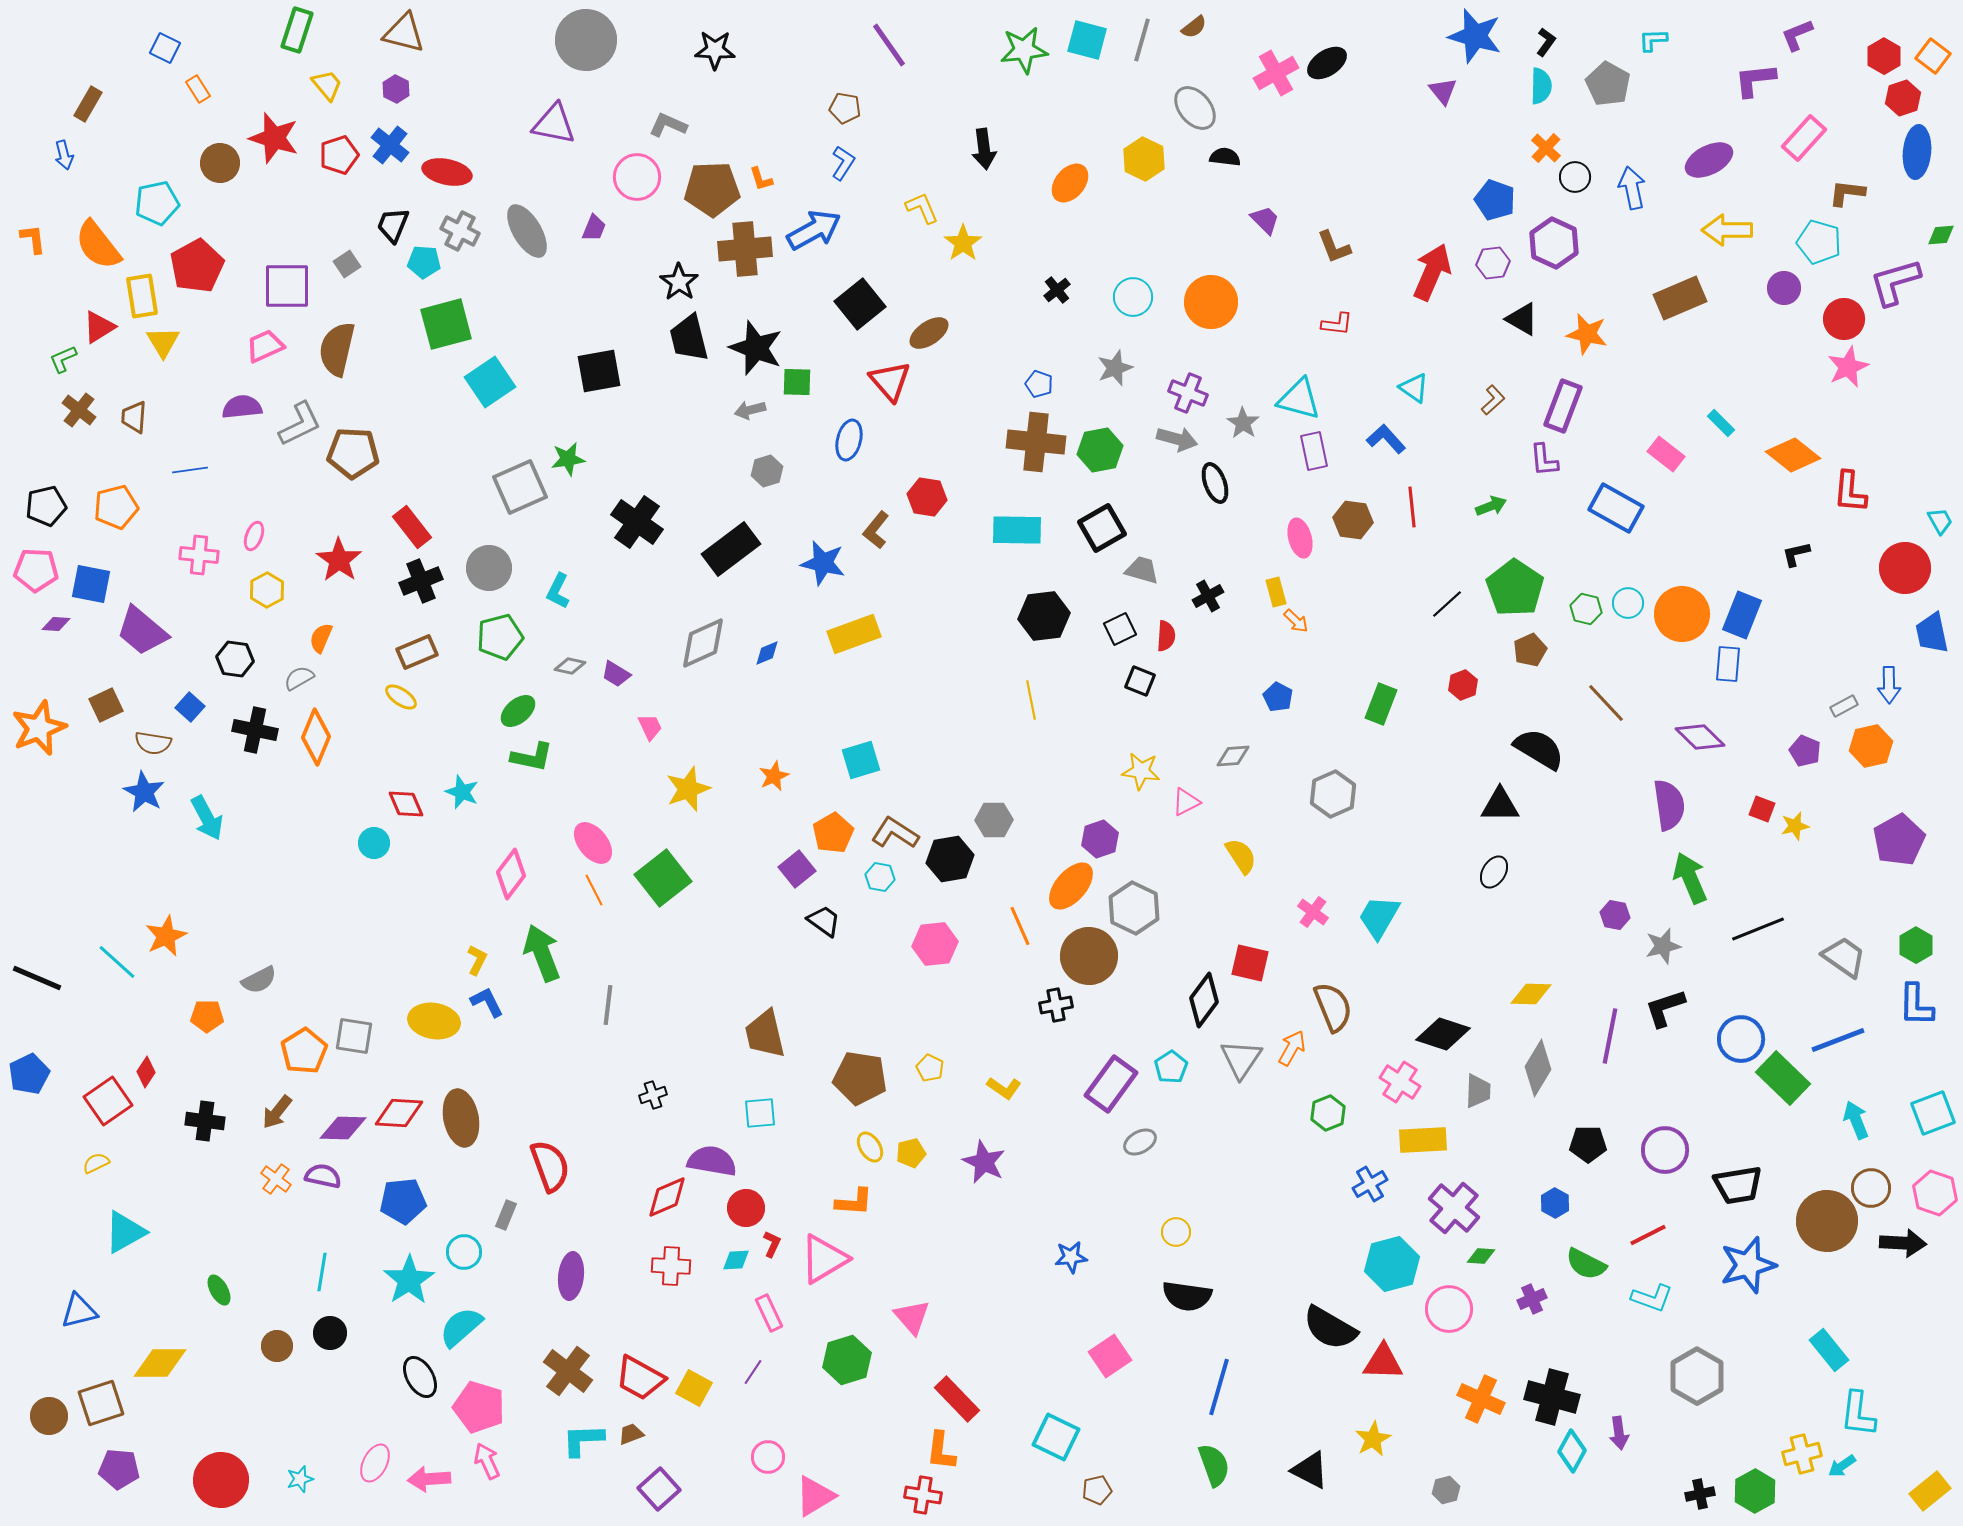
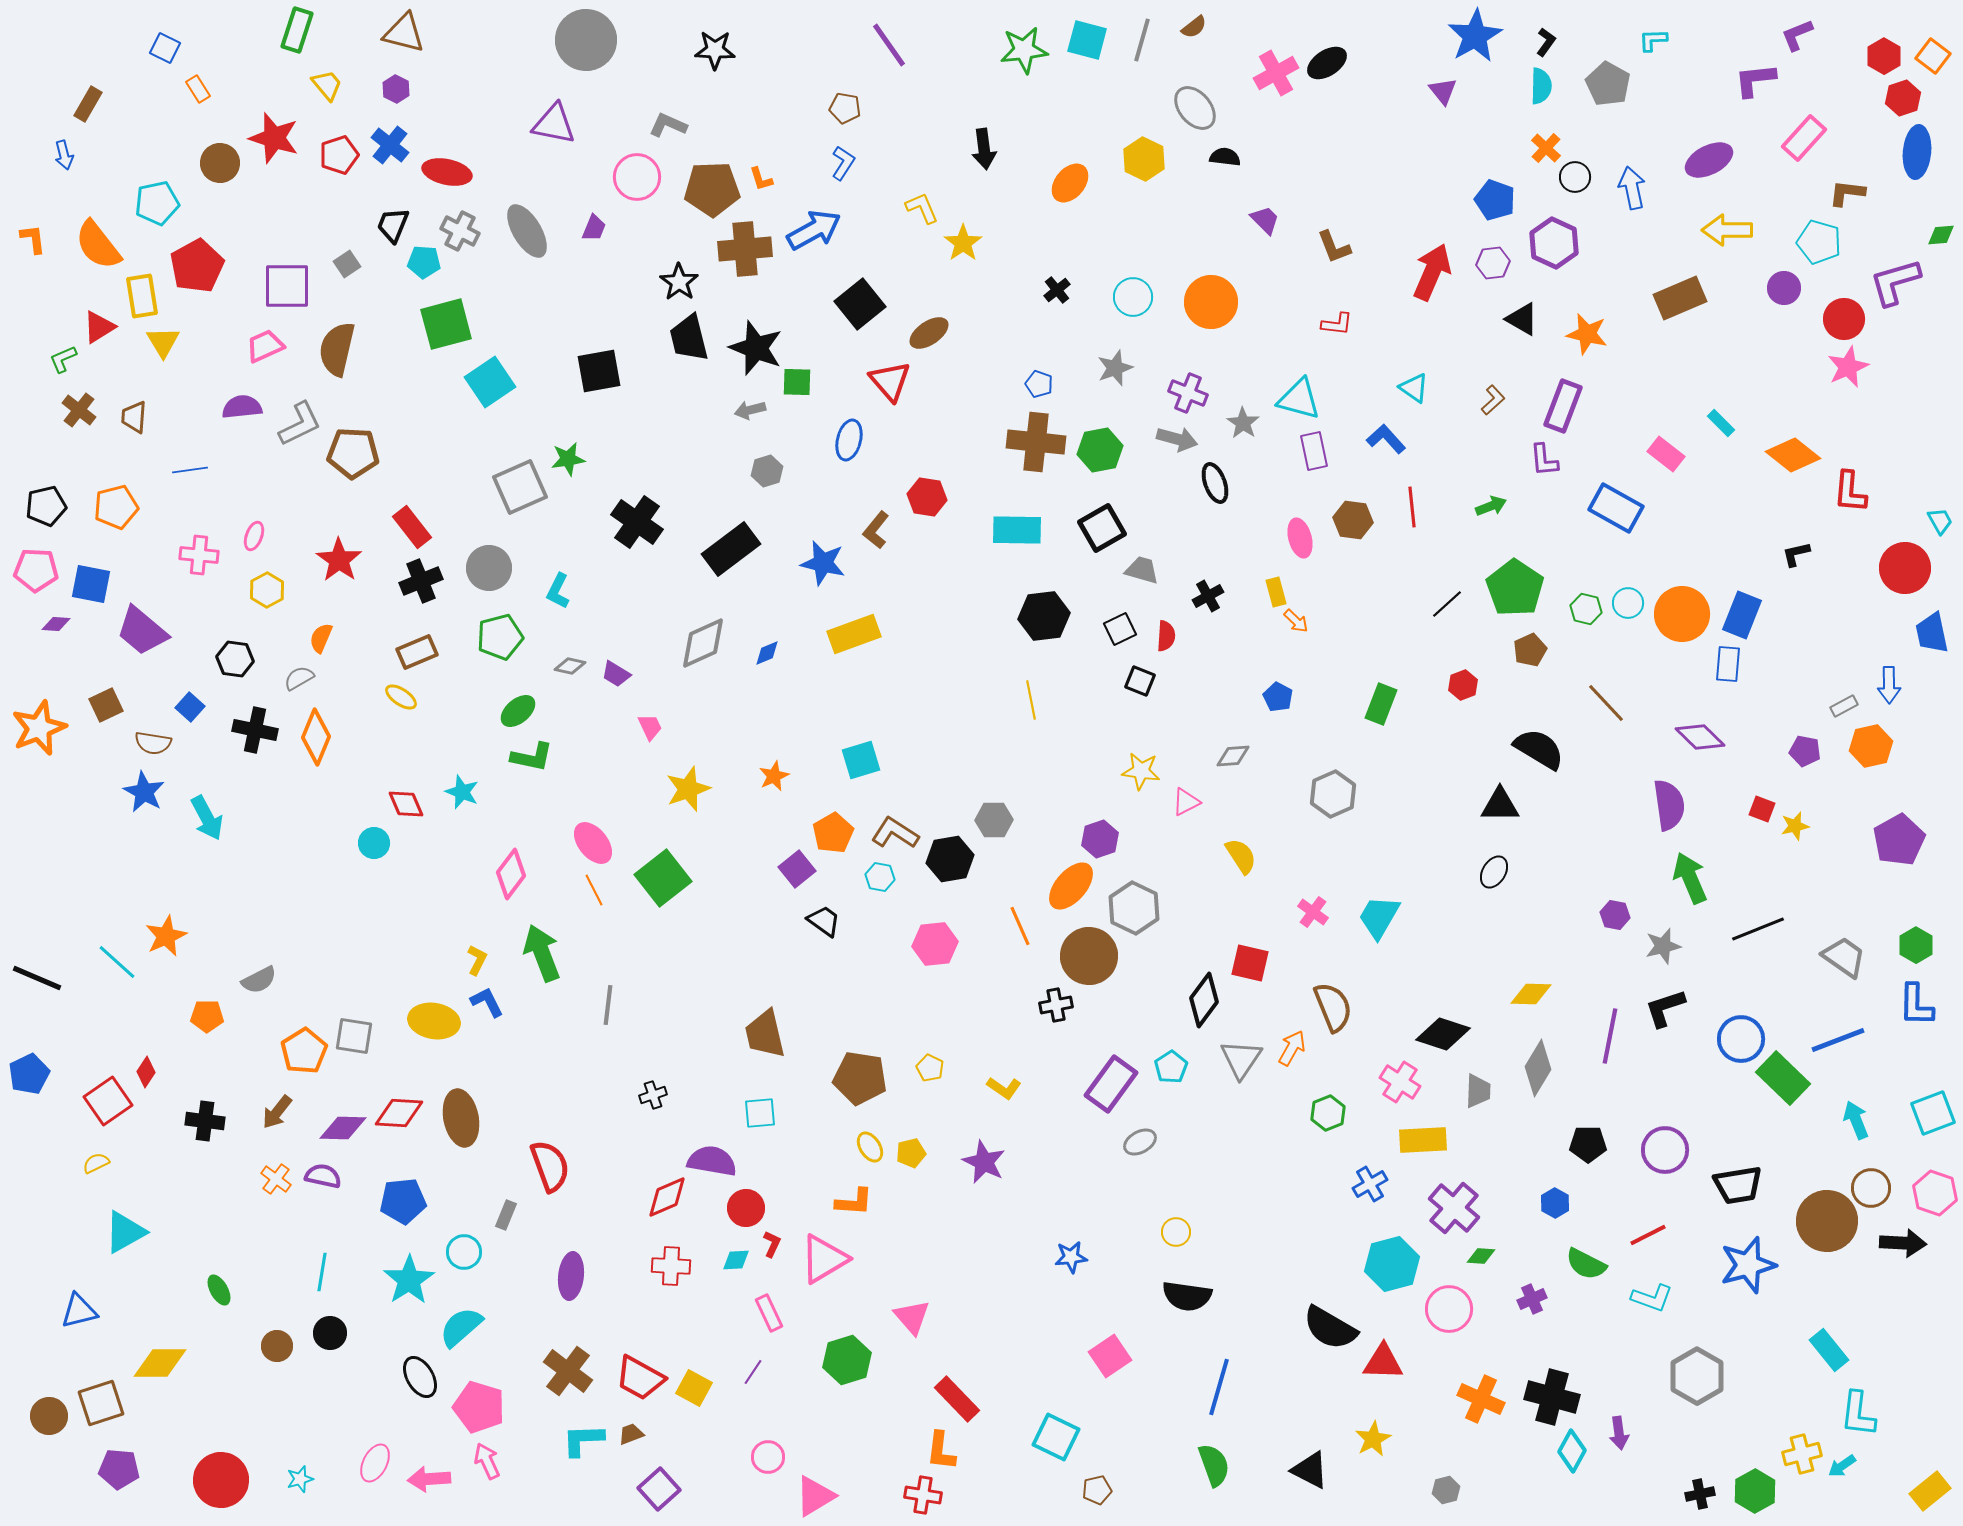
blue star at (1475, 36): rotated 26 degrees clockwise
purple pentagon at (1805, 751): rotated 12 degrees counterclockwise
